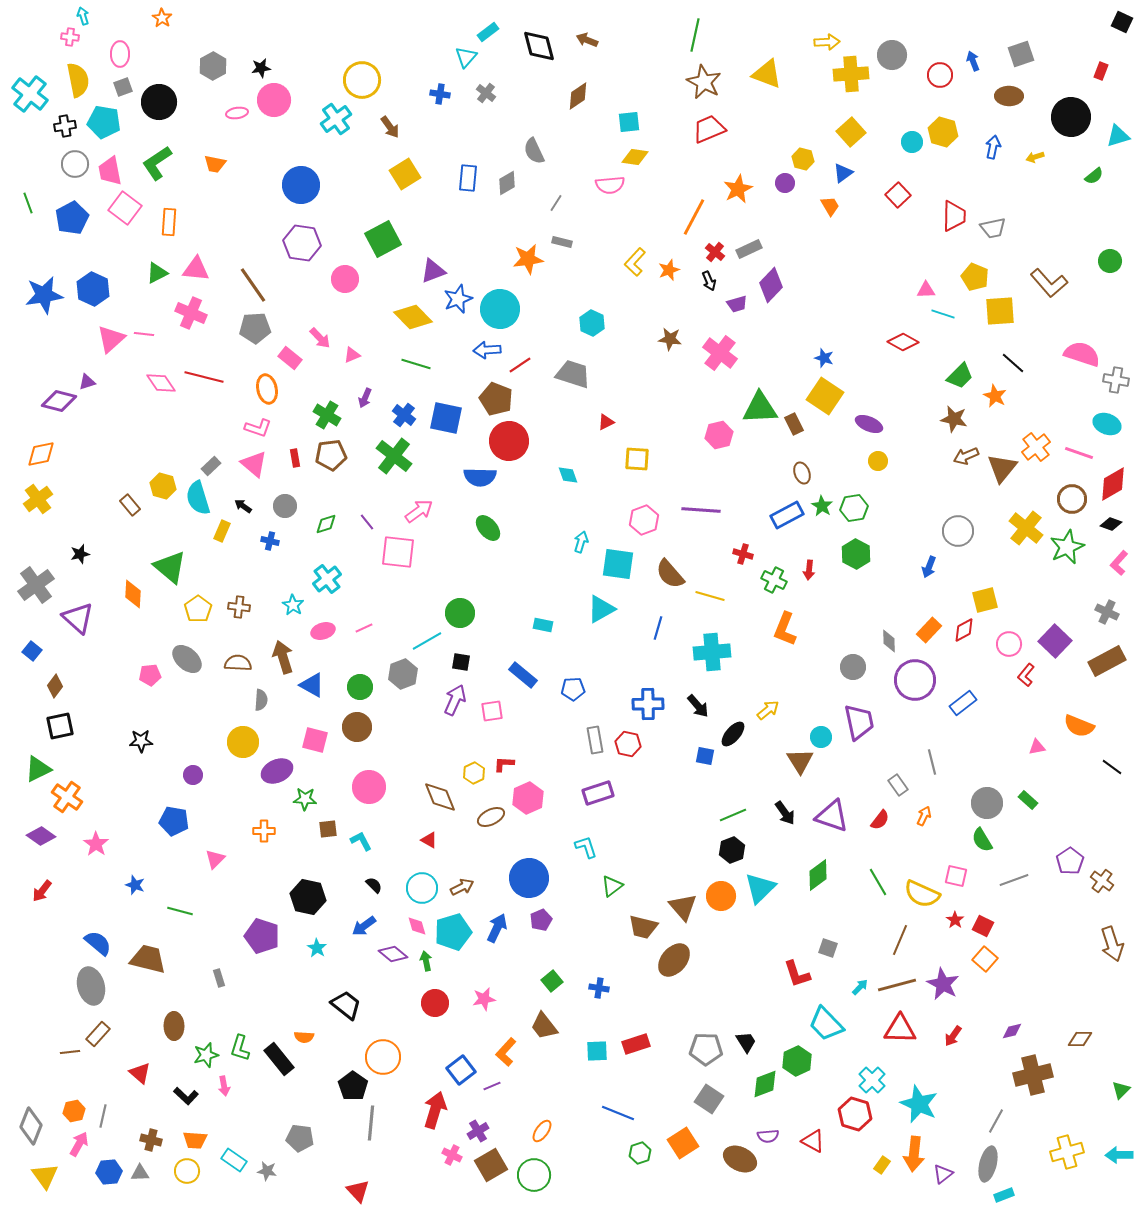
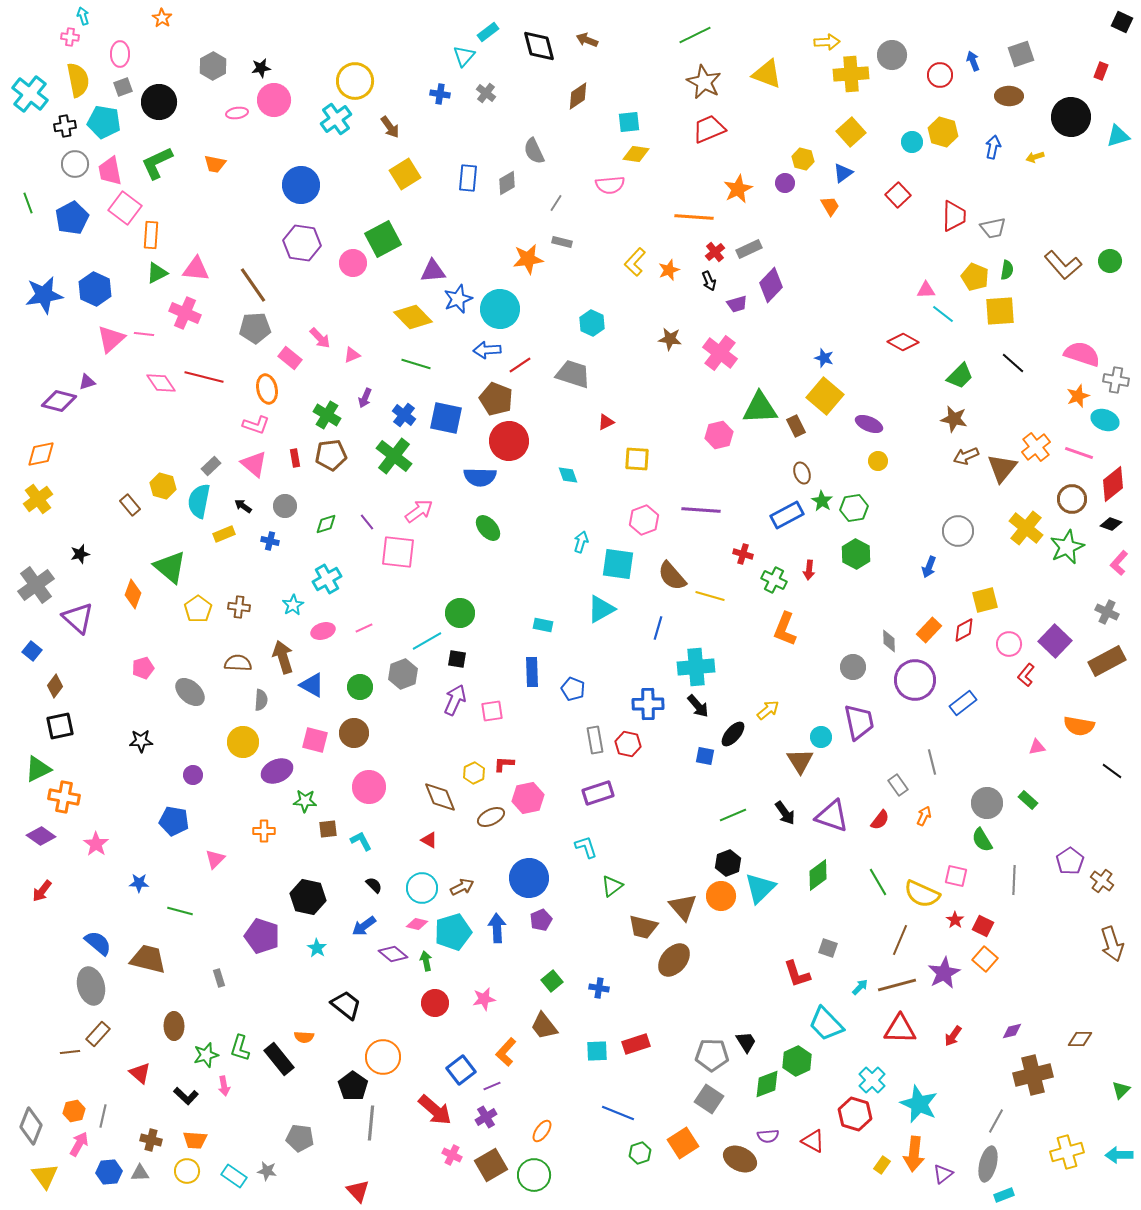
green line at (695, 35): rotated 52 degrees clockwise
cyan triangle at (466, 57): moved 2 px left, 1 px up
yellow circle at (362, 80): moved 7 px left, 1 px down
yellow diamond at (635, 157): moved 1 px right, 3 px up
green L-shape at (157, 163): rotated 9 degrees clockwise
green semicircle at (1094, 176): moved 87 px left, 94 px down; rotated 42 degrees counterclockwise
orange line at (694, 217): rotated 66 degrees clockwise
orange rectangle at (169, 222): moved 18 px left, 13 px down
red cross at (715, 252): rotated 12 degrees clockwise
purple triangle at (433, 271): rotated 16 degrees clockwise
pink circle at (345, 279): moved 8 px right, 16 px up
brown L-shape at (1049, 283): moved 14 px right, 18 px up
blue hexagon at (93, 289): moved 2 px right
pink cross at (191, 313): moved 6 px left
cyan line at (943, 314): rotated 20 degrees clockwise
yellow square at (825, 396): rotated 6 degrees clockwise
orange star at (995, 396): moved 83 px right; rotated 25 degrees clockwise
brown rectangle at (794, 424): moved 2 px right, 2 px down
cyan ellipse at (1107, 424): moved 2 px left, 4 px up
pink L-shape at (258, 428): moved 2 px left, 3 px up
red diamond at (1113, 484): rotated 9 degrees counterclockwise
cyan semicircle at (198, 498): moved 1 px right, 3 px down; rotated 28 degrees clockwise
green star at (822, 506): moved 5 px up
yellow rectangle at (222, 531): moved 2 px right, 3 px down; rotated 45 degrees clockwise
brown semicircle at (670, 574): moved 2 px right, 2 px down
cyan cross at (327, 579): rotated 8 degrees clockwise
orange diamond at (133, 594): rotated 16 degrees clockwise
cyan star at (293, 605): rotated 10 degrees clockwise
cyan cross at (712, 652): moved 16 px left, 15 px down
gray ellipse at (187, 659): moved 3 px right, 33 px down
black square at (461, 662): moved 4 px left, 3 px up
pink pentagon at (150, 675): moved 7 px left, 7 px up; rotated 10 degrees counterclockwise
blue rectangle at (523, 675): moved 9 px right, 3 px up; rotated 48 degrees clockwise
blue pentagon at (573, 689): rotated 25 degrees clockwise
orange semicircle at (1079, 726): rotated 12 degrees counterclockwise
brown circle at (357, 727): moved 3 px left, 6 px down
black line at (1112, 767): moved 4 px down
orange cross at (67, 797): moved 3 px left; rotated 24 degrees counterclockwise
pink hexagon at (528, 798): rotated 12 degrees clockwise
green star at (305, 799): moved 2 px down
black hexagon at (732, 850): moved 4 px left, 13 px down
gray line at (1014, 880): rotated 68 degrees counterclockwise
blue star at (135, 885): moved 4 px right, 2 px up; rotated 18 degrees counterclockwise
pink diamond at (417, 926): moved 2 px up; rotated 60 degrees counterclockwise
blue arrow at (497, 928): rotated 28 degrees counterclockwise
purple star at (943, 984): moved 1 px right, 11 px up; rotated 16 degrees clockwise
gray pentagon at (706, 1049): moved 6 px right, 6 px down
green diamond at (765, 1084): moved 2 px right
red arrow at (435, 1110): rotated 114 degrees clockwise
purple cross at (478, 1131): moved 8 px right, 14 px up
cyan rectangle at (234, 1160): moved 16 px down
